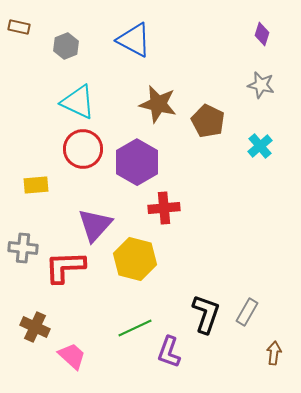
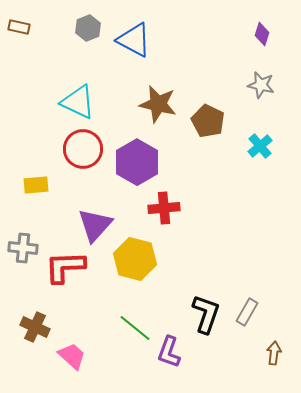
gray hexagon: moved 22 px right, 18 px up
green line: rotated 64 degrees clockwise
